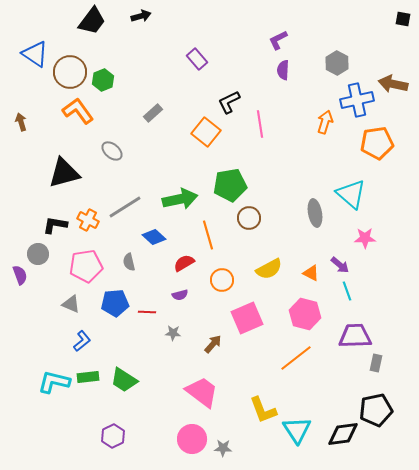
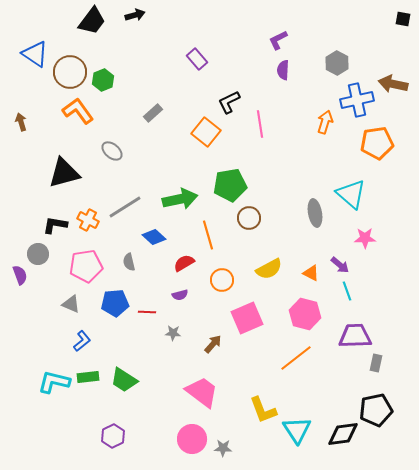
black arrow at (141, 16): moved 6 px left, 1 px up
